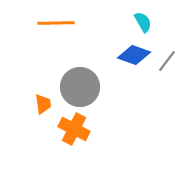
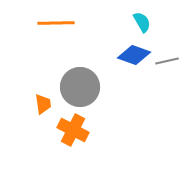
cyan semicircle: moved 1 px left
gray line: rotated 40 degrees clockwise
orange cross: moved 1 px left, 1 px down
